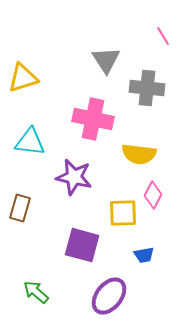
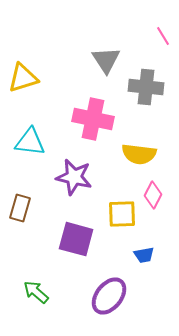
gray cross: moved 1 px left, 1 px up
yellow square: moved 1 px left, 1 px down
purple square: moved 6 px left, 6 px up
